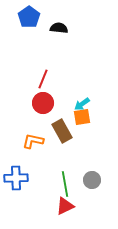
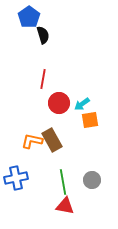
black semicircle: moved 16 px left, 7 px down; rotated 66 degrees clockwise
red line: rotated 12 degrees counterclockwise
red circle: moved 16 px right
orange square: moved 8 px right, 3 px down
brown rectangle: moved 10 px left, 9 px down
orange L-shape: moved 1 px left
blue cross: rotated 10 degrees counterclockwise
green line: moved 2 px left, 2 px up
red triangle: rotated 36 degrees clockwise
